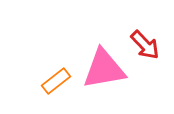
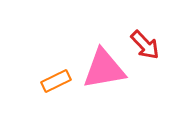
orange rectangle: rotated 12 degrees clockwise
